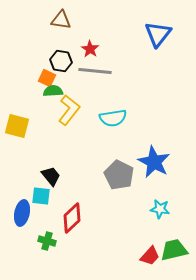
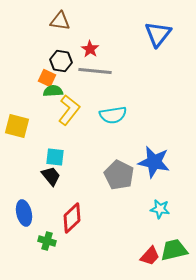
brown triangle: moved 1 px left, 1 px down
cyan semicircle: moved 3 px up
blue star: rotated 16 degrees counterclockwise
cyan square: moved 14 px right, 39 px up
blue ellipse: moved 2 px right; rotated 25 degrees counterclockwise
